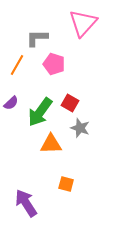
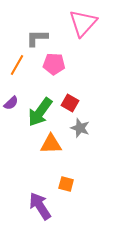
pink pentagon: rotated 15 degrees counterclockwise
purple arrow: moved 14 px right, 3 px down
